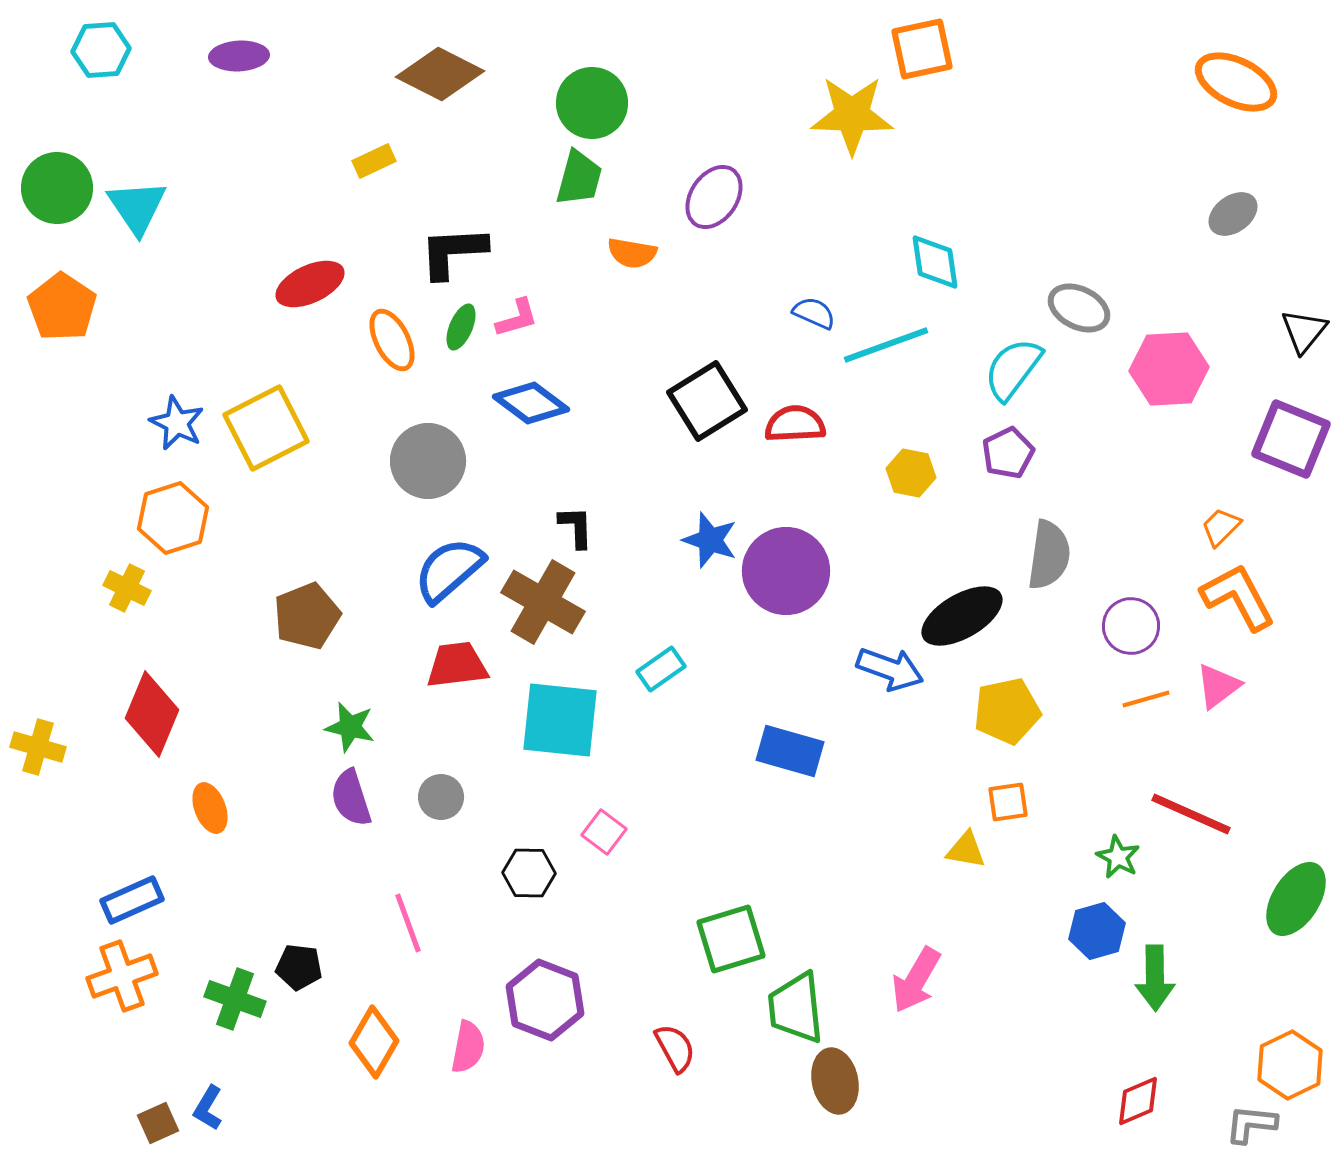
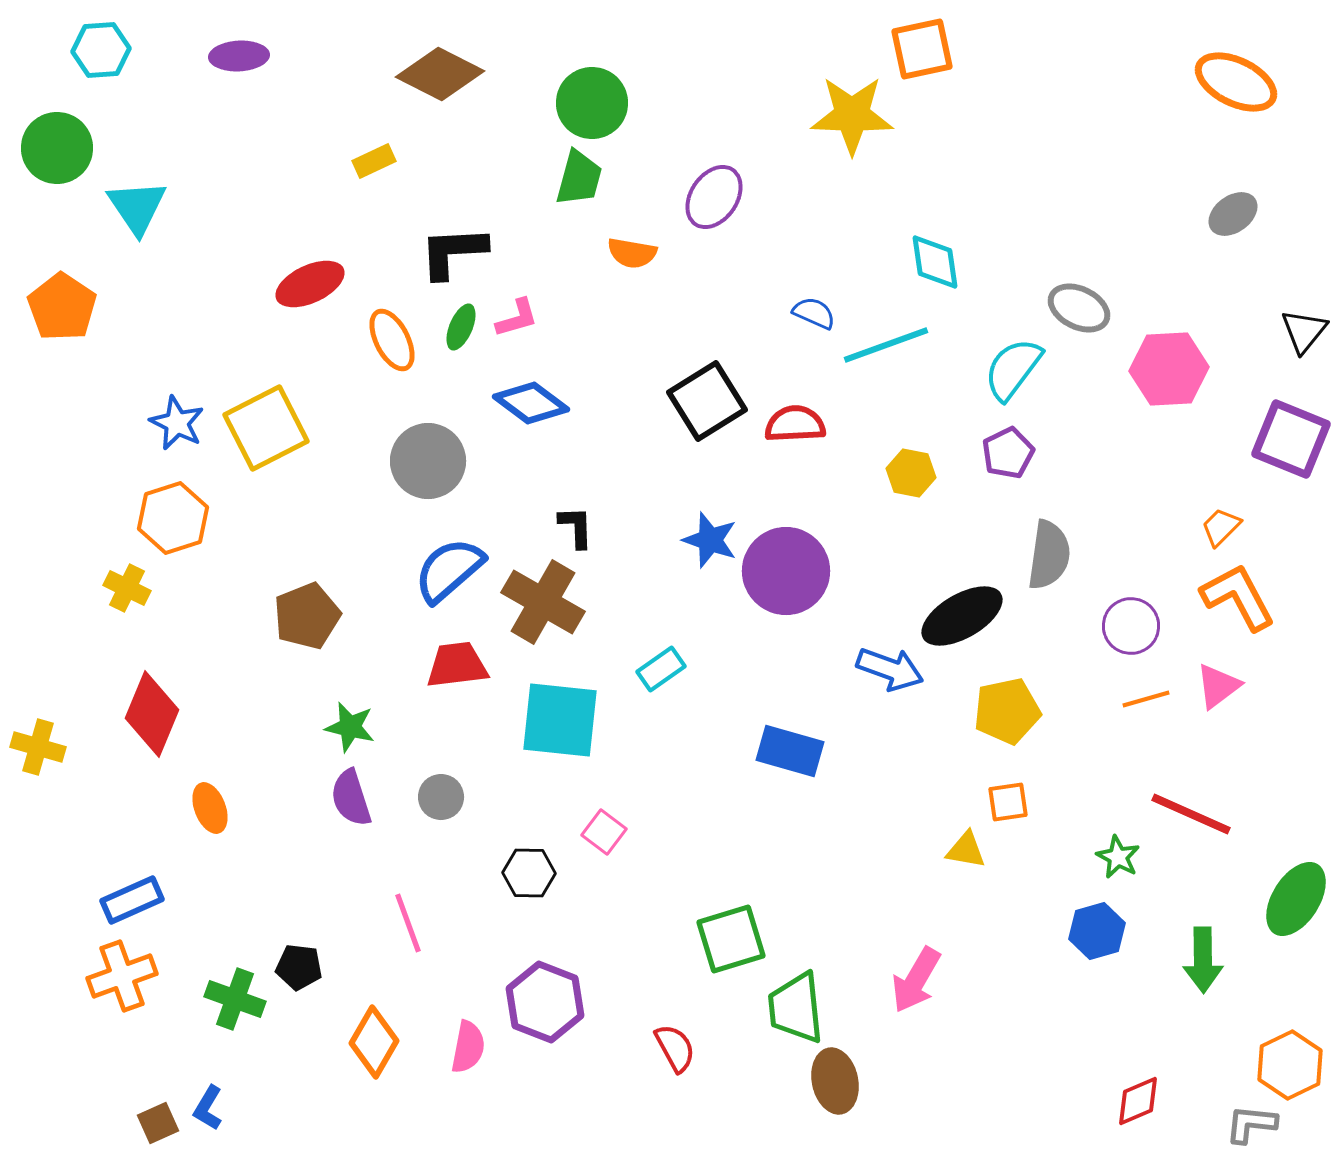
green circle at (57, 188): moved 40 px up
green arrow at (1155, 978): moved 48 px right, 18 px up
purple hexagon at (545, 1000): moved 2 px down
